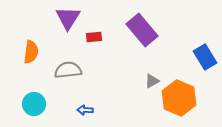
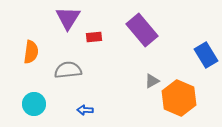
blue rectangle: moved 1 px right, 2 px up
